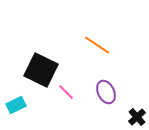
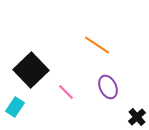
black square: moved 10 px left; rotated 20 degrees clockwise
purple ellipse: moved 2 px right, 5 px up
cyan rectangle: moved 1 px left, 2 px down; rotated 30 degrees counterclockwise
